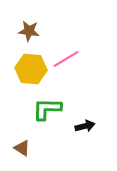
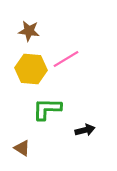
black arrow: moved 4 px down
